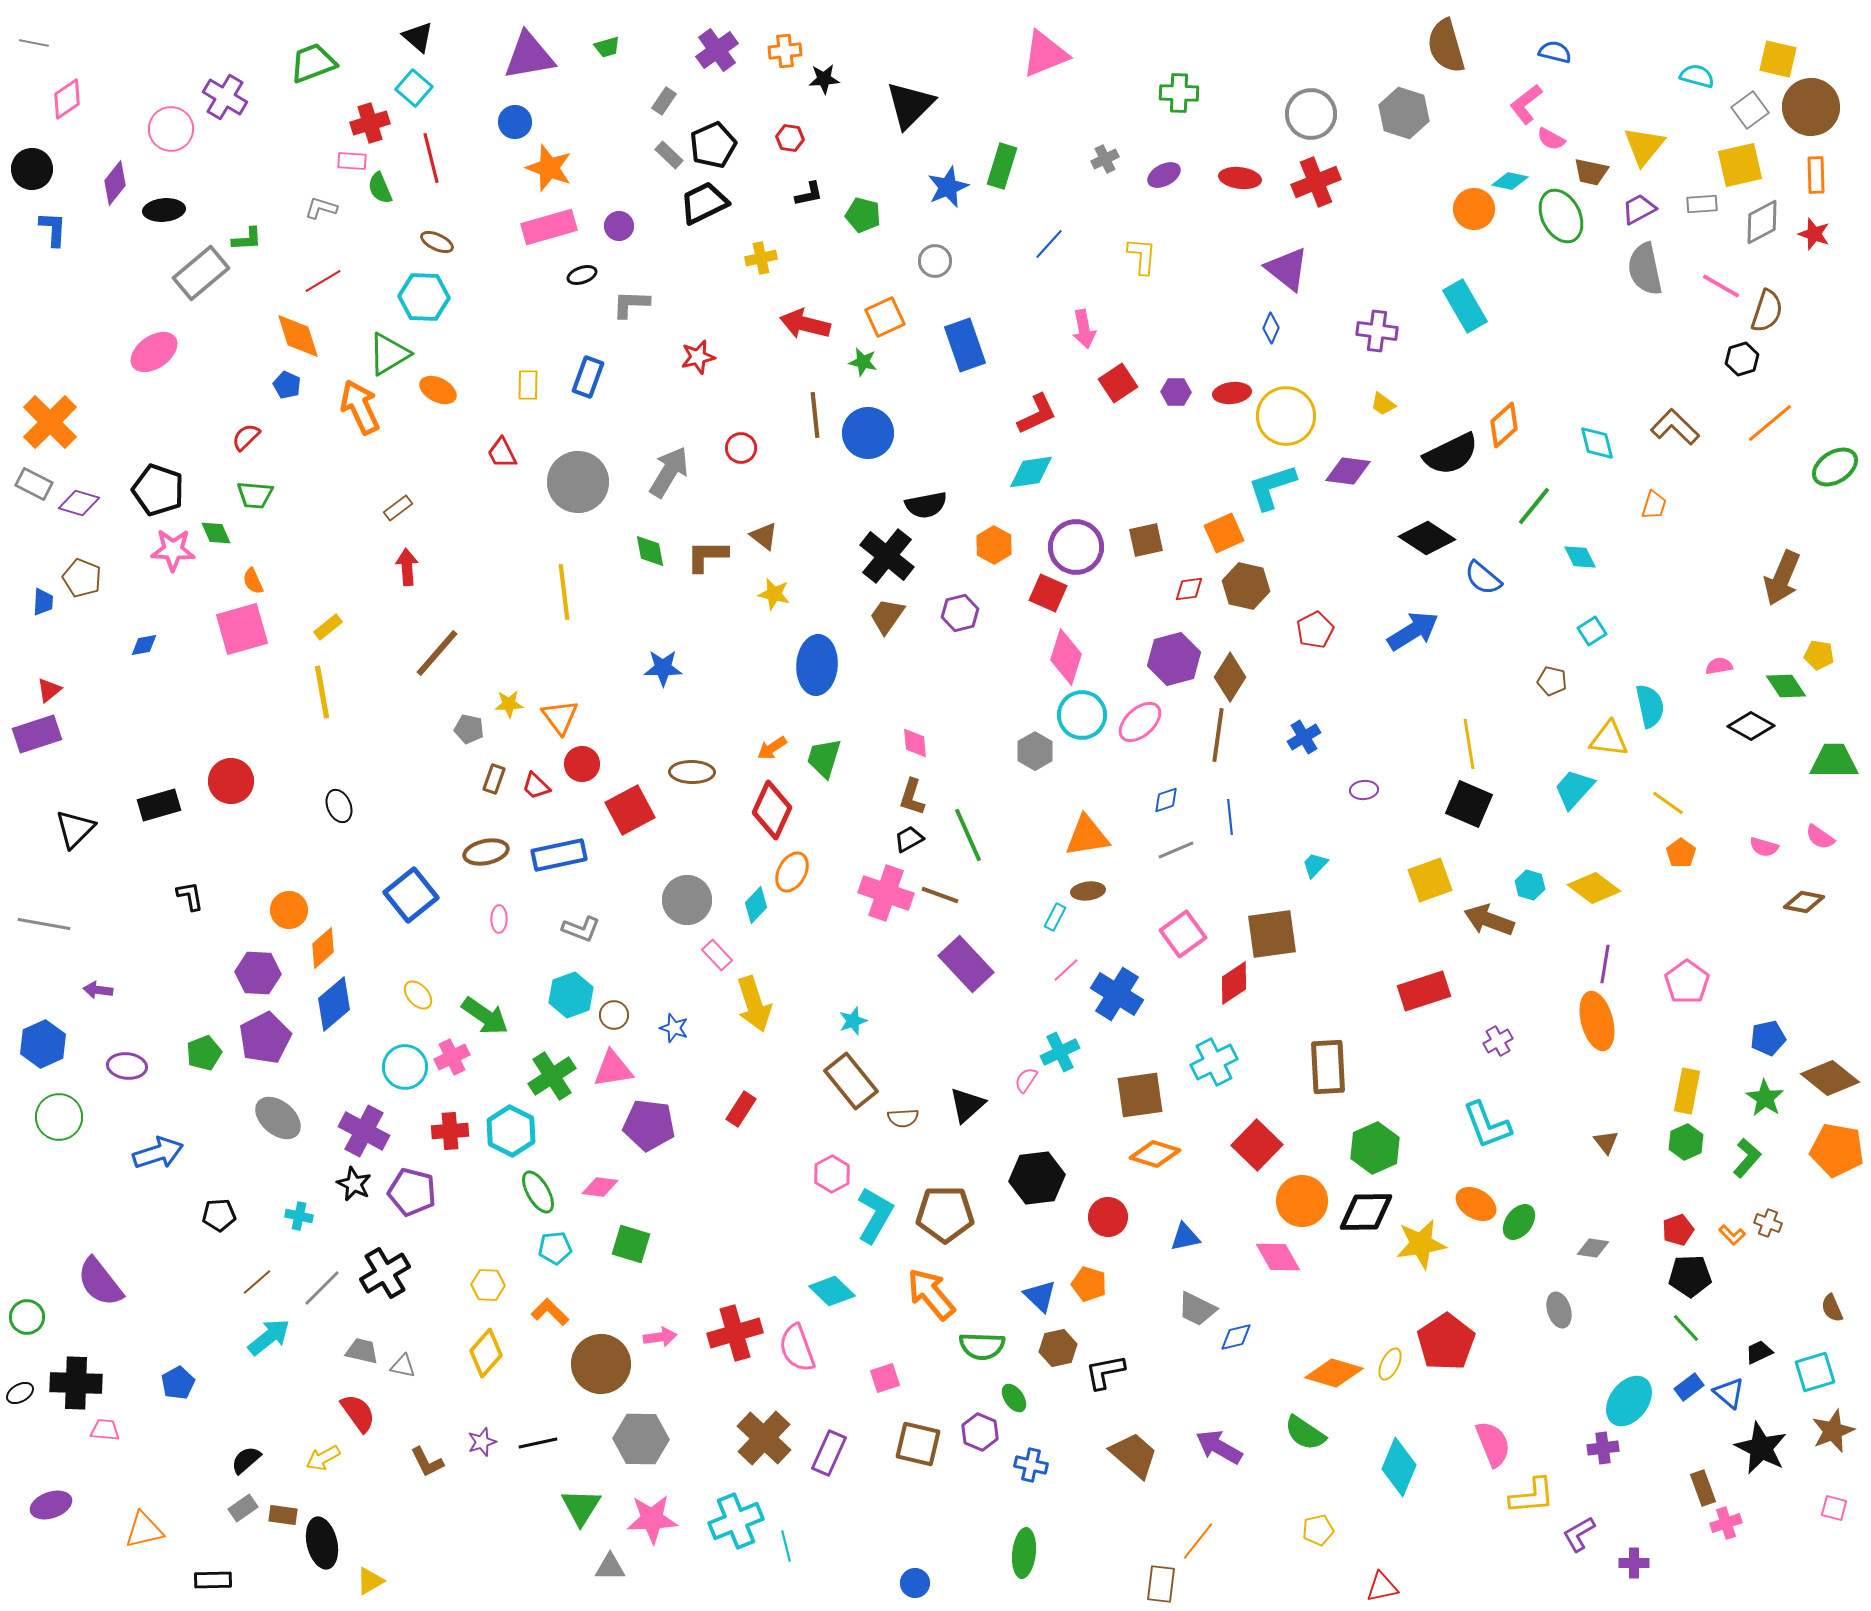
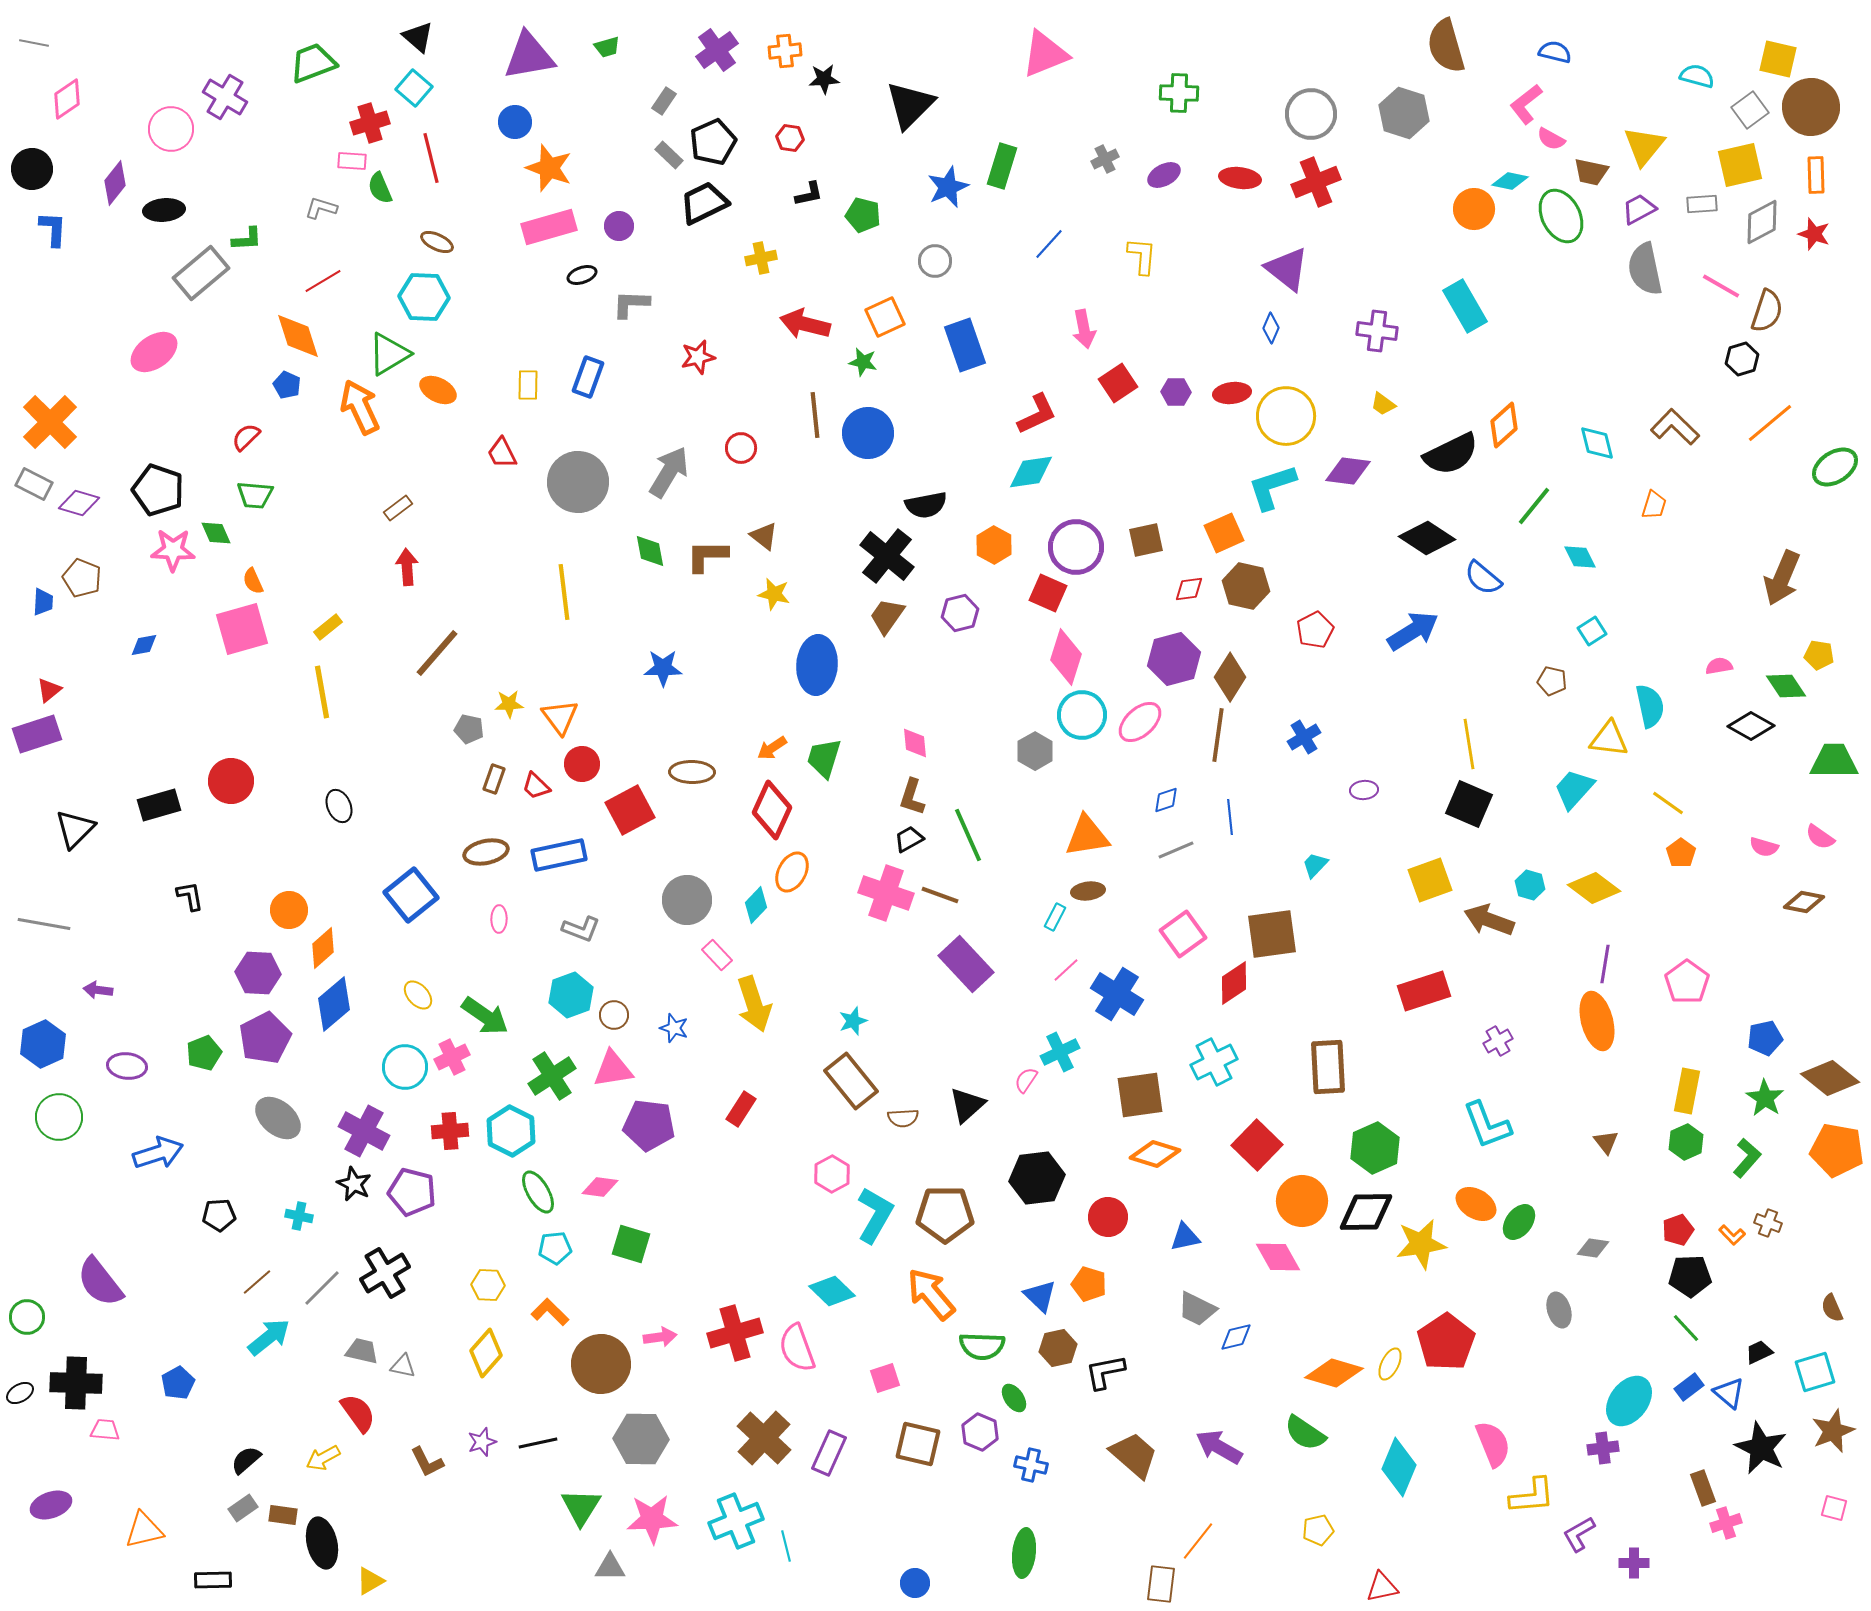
black pentagon at (713, 145): moved 3 px up
blue pentagon at (1768, 1038): moved 3 px left
